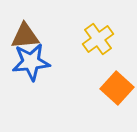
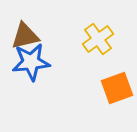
brown triangle: rotated 8 degrees counterclockwise
orange square: rotated 28 degrees clockwise
